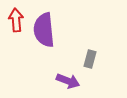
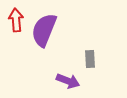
purple semicircle: rotated 28 degrees clockwise
gray rectangle: rotated 18 degrees counterclockwise
